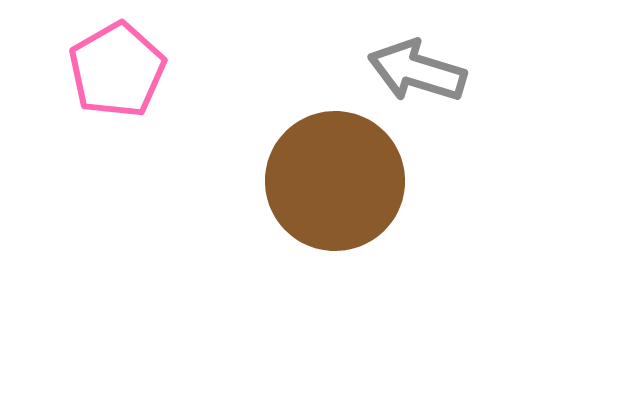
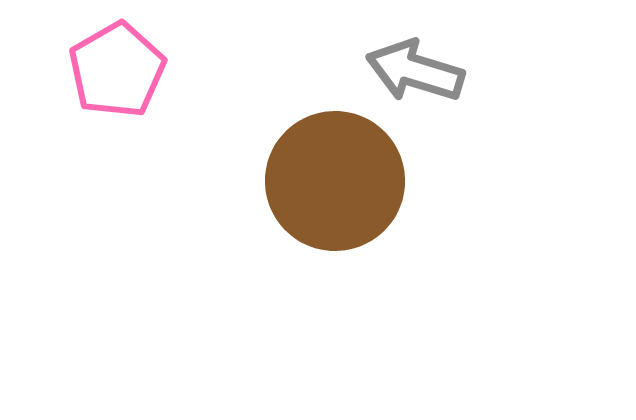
gray arrow: moved 2 px left
